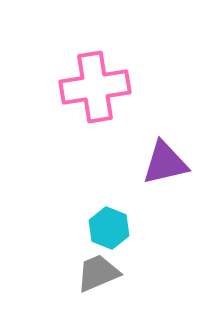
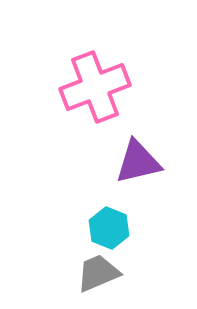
pink cross: rotated 12 degrees counterclockwise
purple triangle: moved 27 px left, 1 px up
